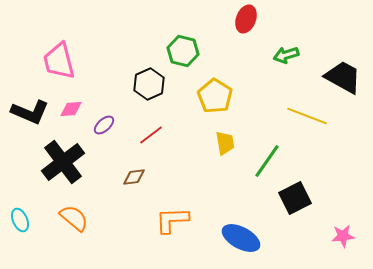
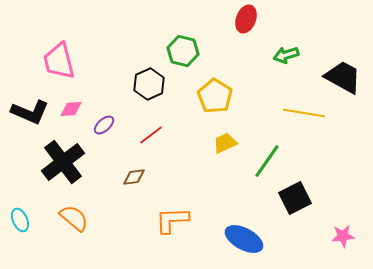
yellow line: moved 3 px left, 3 px up; rotated 12 degrees counterclockwise
yellow trapezoid: rotated 105 degrees counterclockwise
blue ellipse: moved 3 px right, 1 px down
